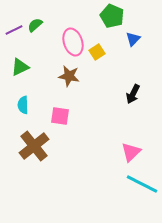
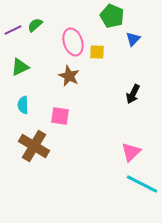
purple line: moved 1 px left
yellow square: rotated 35 degrees clockwise
brown star: rotated 15 degrees clockwise
brown cross: rotated 20 degrees counterclockwise
